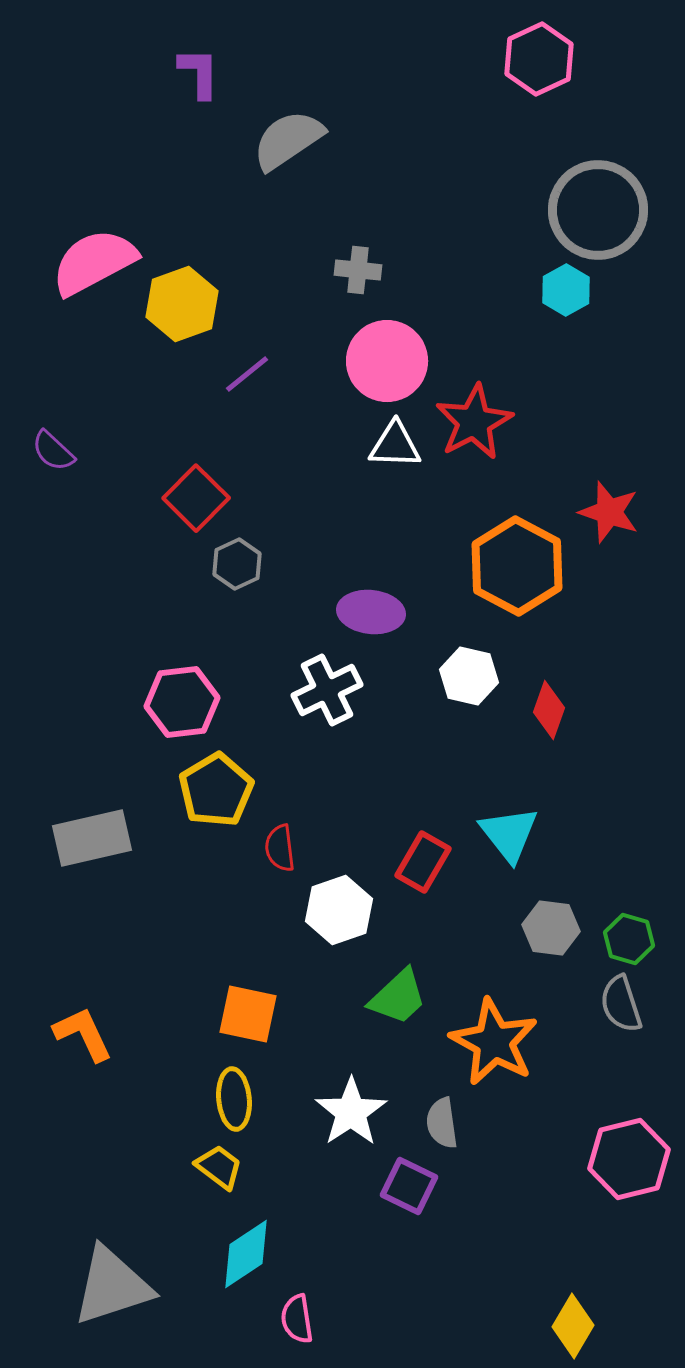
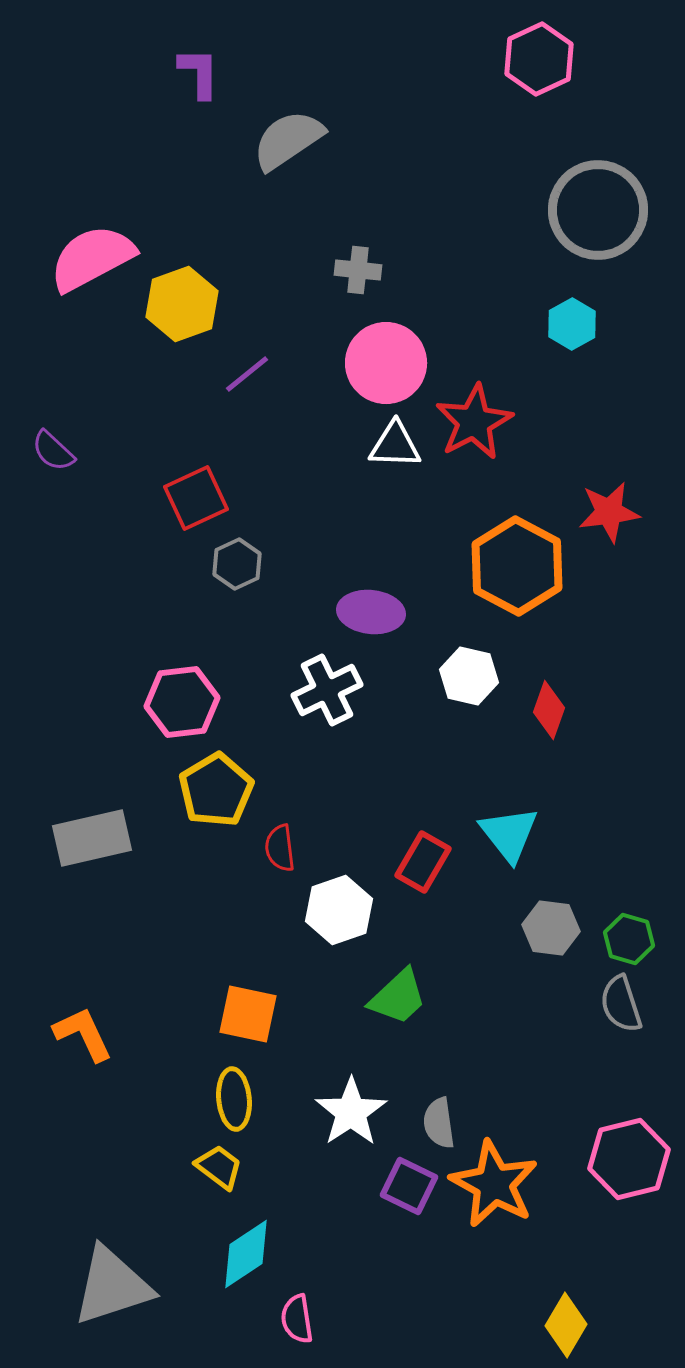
pink semicircle at (94, 262): moved 2 px left, 4 px up
cyan hexagon at (566, 290): moved 6 px right, 34 px down
pink circle at (387, 361): moved 1 px left, 2 px down
red square at (196, 498): rotated 20 degrees clockwise
red star at (609, 512): rotated 26 degrees counterclockwise
orange star at (494, 1042): moved 142 px down
gray semicircle at (442, 1123): moved 3 px left
yellow diamond at (573, 1326): moved 7 px left, 1 px up
